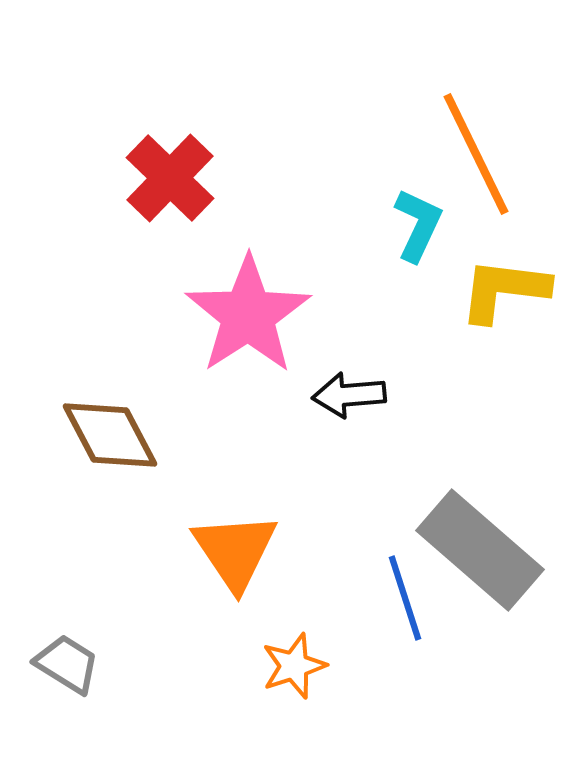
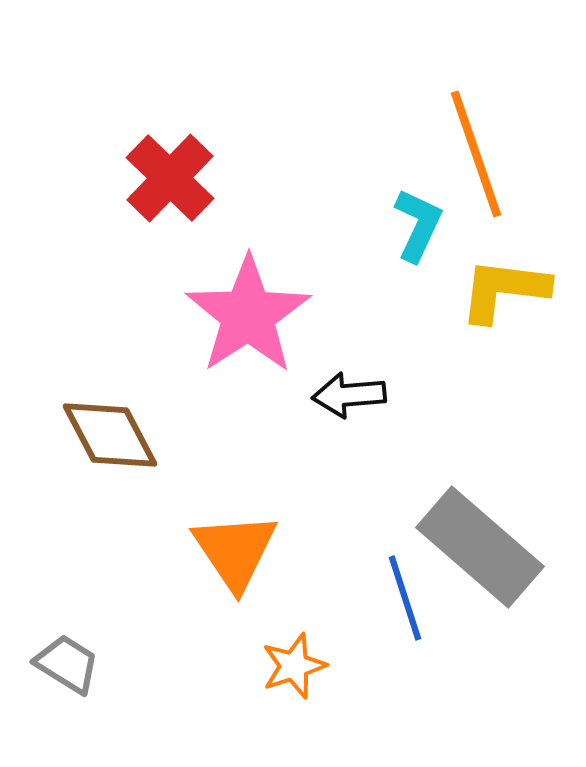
orange line: rotated 7 degrees clockwise
gray rectangle: moved 3 px up
